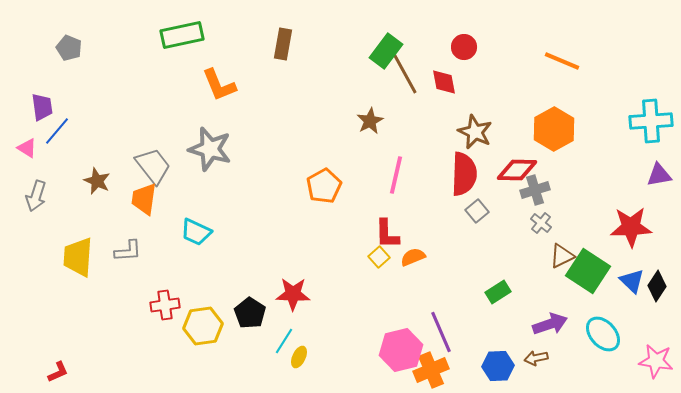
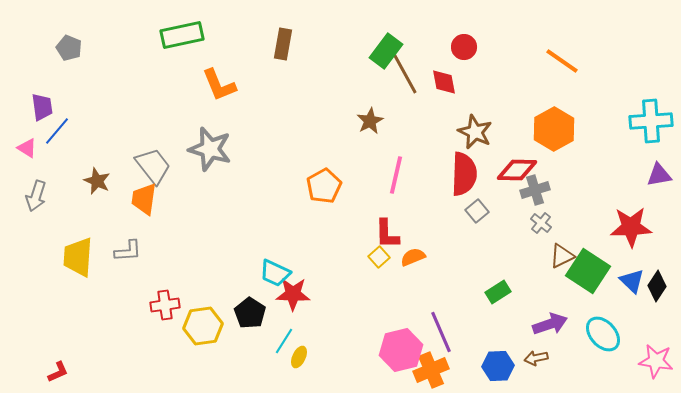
orange line at (562, 61): rotated 12 degrees clockwise
cyan trapezoid at (196, 232): moved 79 px right, 41 px down
